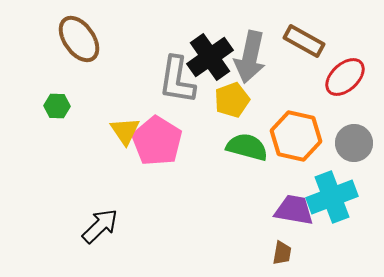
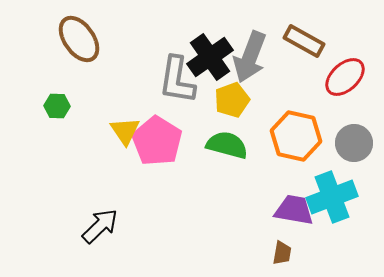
gray arrow: rotated 9 degrees clockwise
green semicircle: moved 20 px left, 2 px up
